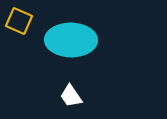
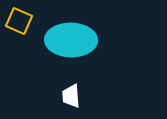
white trapezoid: rotated 30 degrees clockwise
